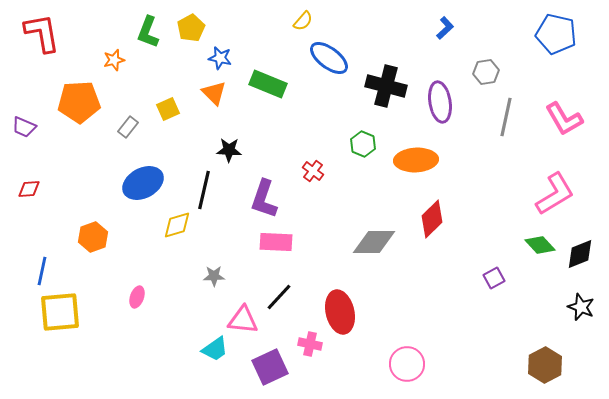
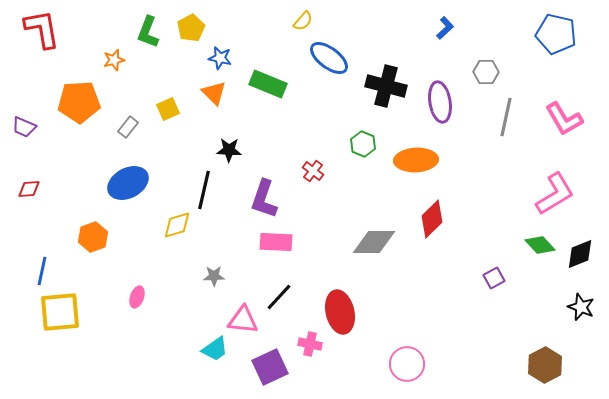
red L-shape at (42, 33): moved 4 px up
gray hexagon at (486, 72): rotated 10 degrees clockwise
blue ellipse at (143, 183): moved 15 px left
